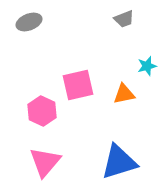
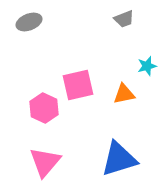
pink hexagon: moved 2 px right, 3 px up
blue triangle: moved 3 px up
